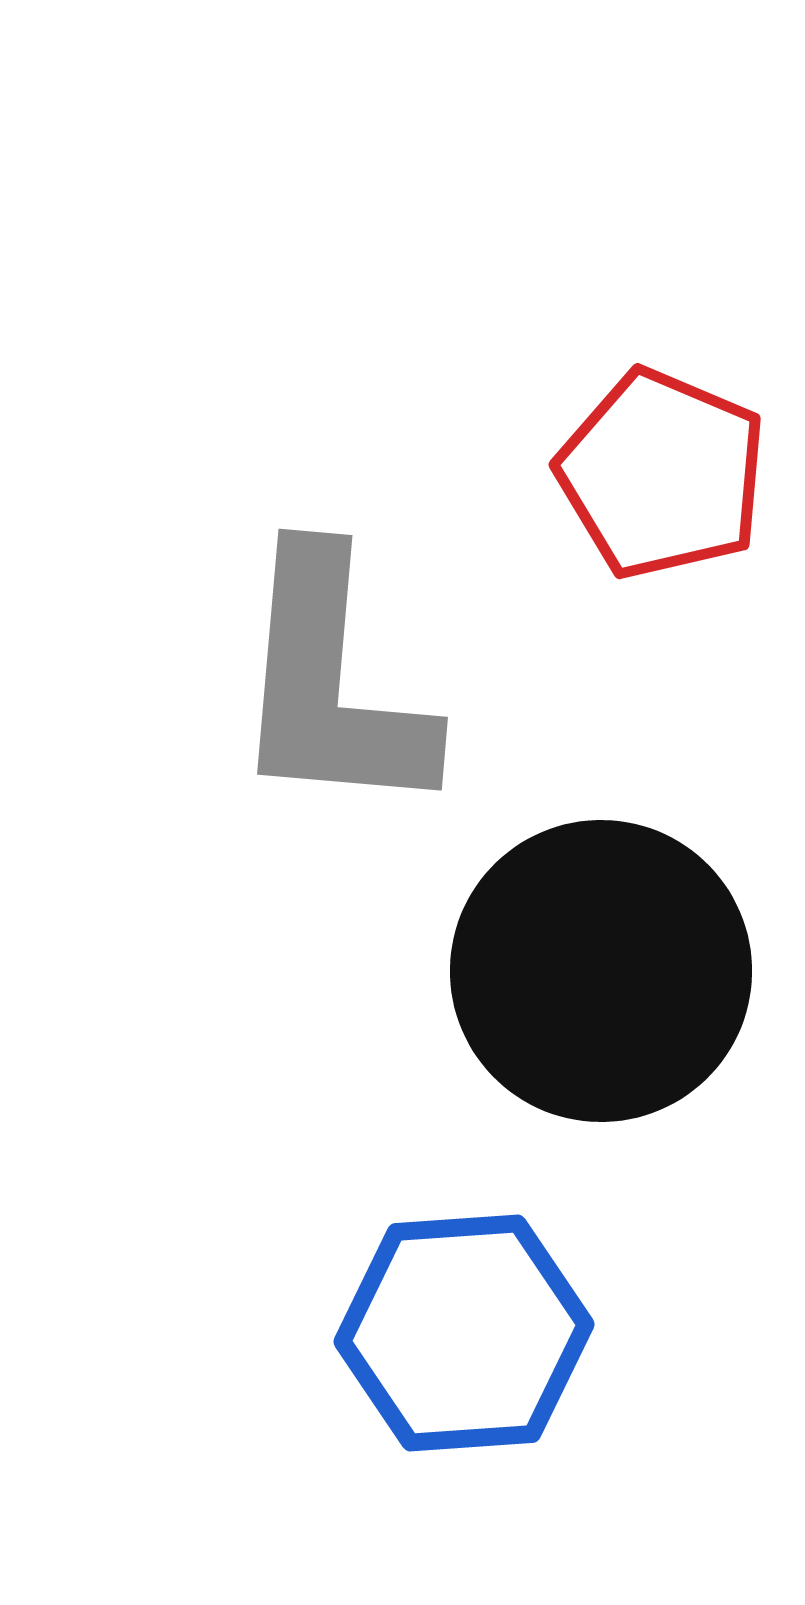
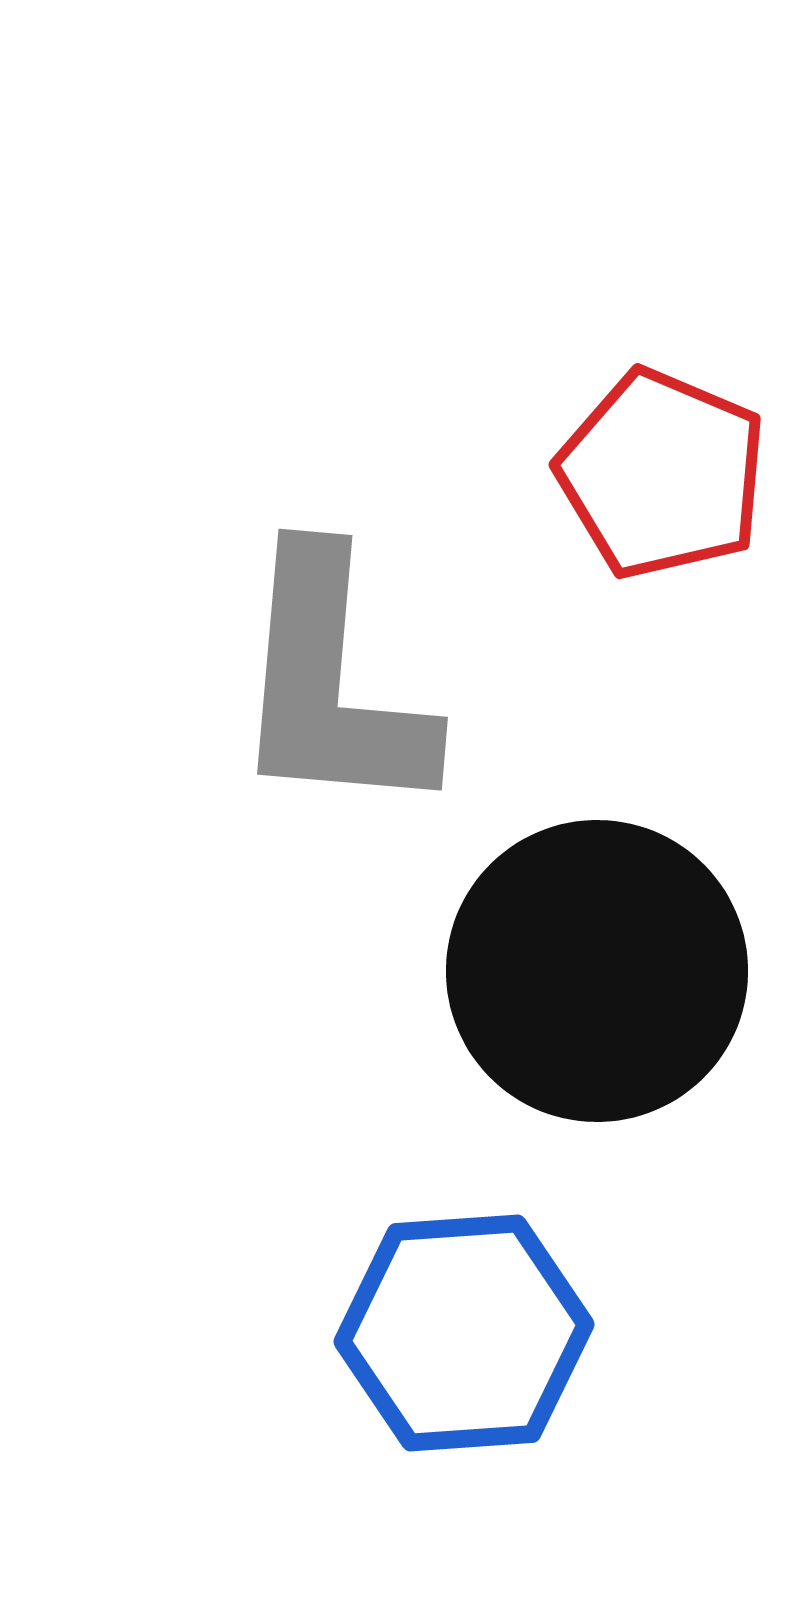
black circle: moved 4 px left
